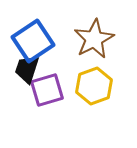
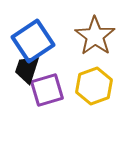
brown star: moved 1 px right, 3 px up; rotated 9 degrees counterclockwise
